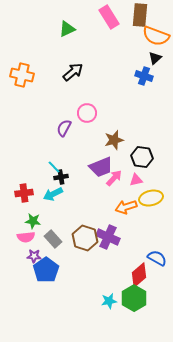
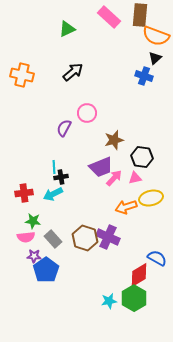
pink rectangle: rotated 15 degrees counterclockwise
cyan line: rotated 40 degrees clockwise
pink triangle: moved 1 px left, 2 px up
red diamond: rotated 10 degrees clockwise
